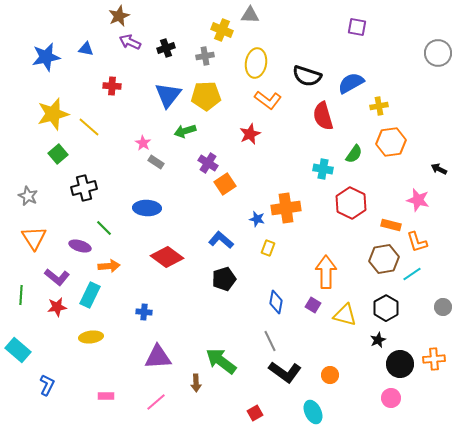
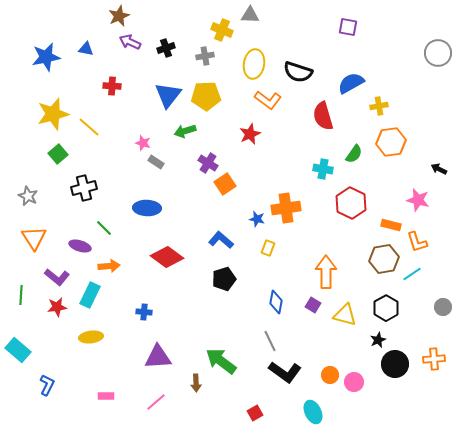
purple square at (357, 27): moved 9 px left
yellow ellipse at (256, 63): moved 2 px left, 1 px down
black semicircle at (307, 76): moved 9 px left, 4 px up
pink star at (143, 143): rotated 14 degrees counterclockwise
black circle at (400, 364): moved 5 px left
pink circle at (391, 398): moved 37 px left, 16 px up
